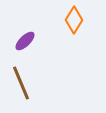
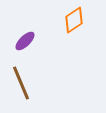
orange diamond: rotated 24 degrees clockwise
